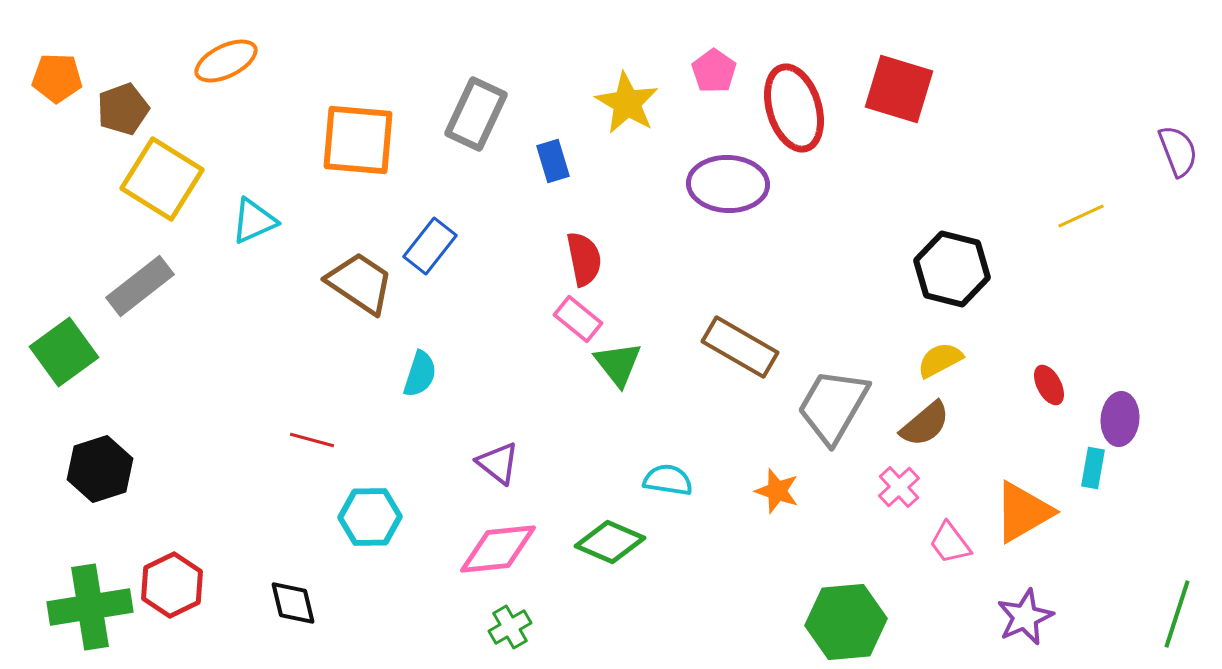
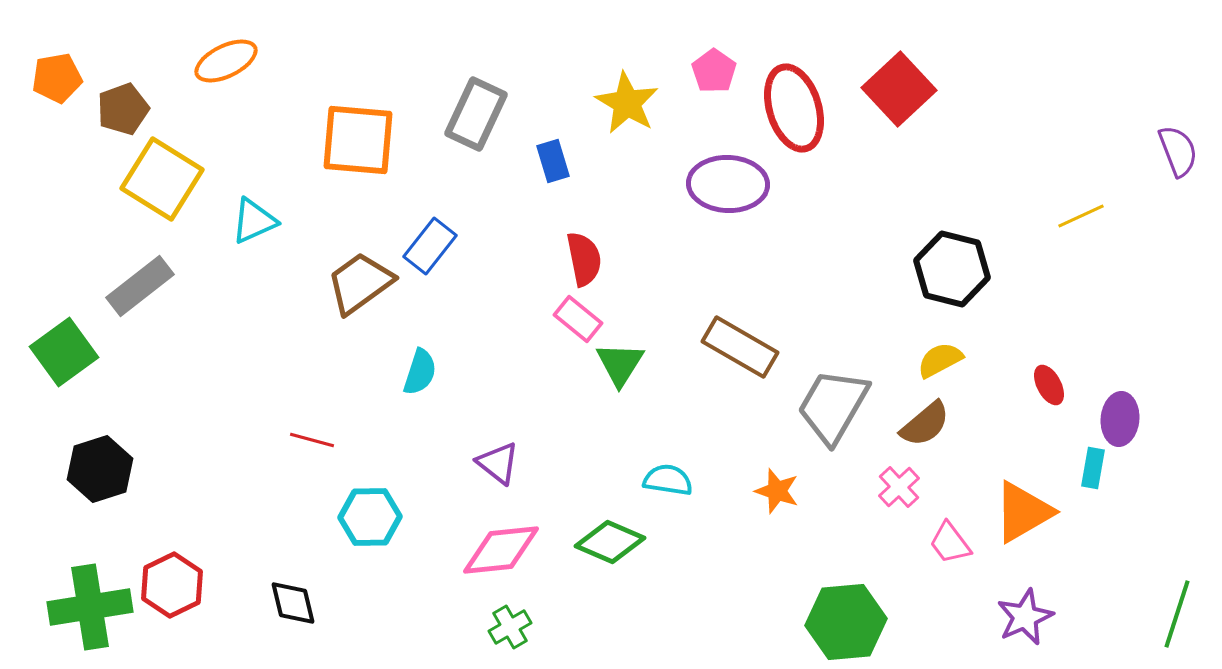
orange pentagon at (57, 78): rotated 12 degrees counterclockwise
red square at (899, 89): rotated 30 degrees clockwise
brown trapezoid at (360, 283): rotated 70 degrees counterclockwise
green triangle at (618, 364): moved 2 px right; rotated 10 degrees clockwise
cyan semicircle at (420, 374): moved 2 px up
pink diamond at (498, 549): moved 3 px right, 1 px down
